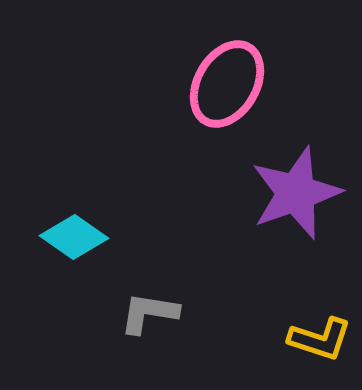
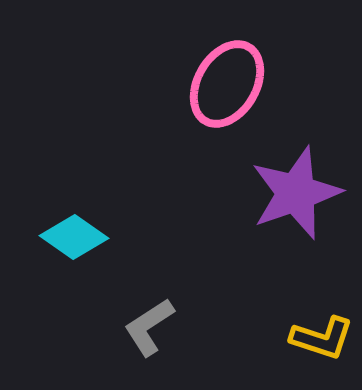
gray L-shape: moved 14 px down; rotated 42 degrees counterclockwise
yellow L-shape: moved 2 px right, 1 px up
